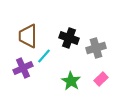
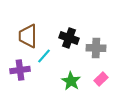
gray cross: rotated 18 degrees clockwise
purple cross: moved 3 px left, 2 px down; rotated 18 degrees clockwise
